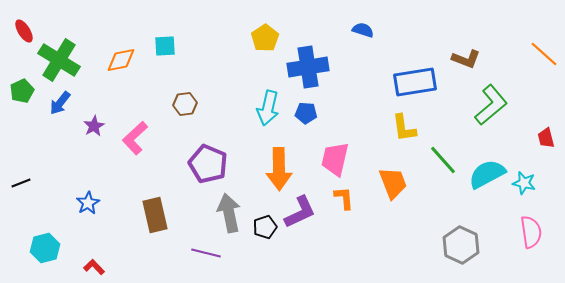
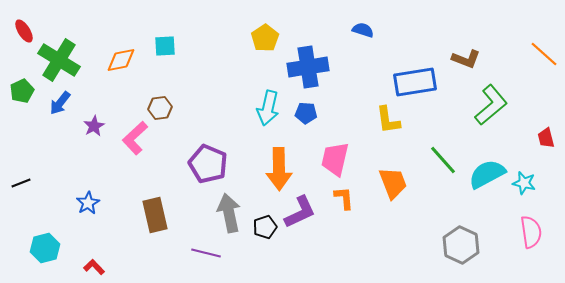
brown hexagon: moved 25 px left, 4 px down
yellow L-shape: moved 16 px left, 8 px up
